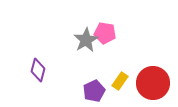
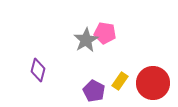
purple pentagon: rotated 20 degrees counterclockwise
